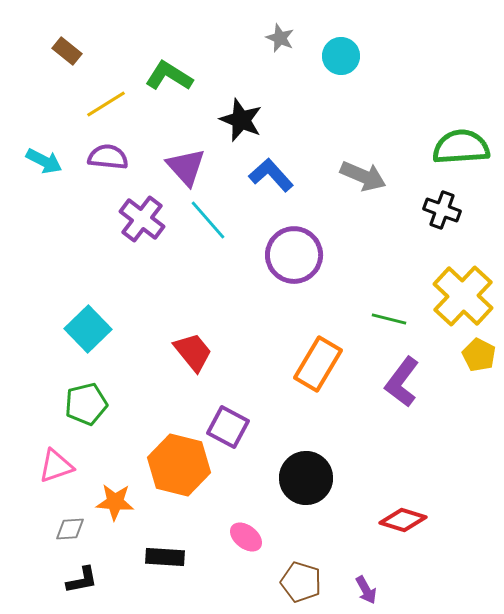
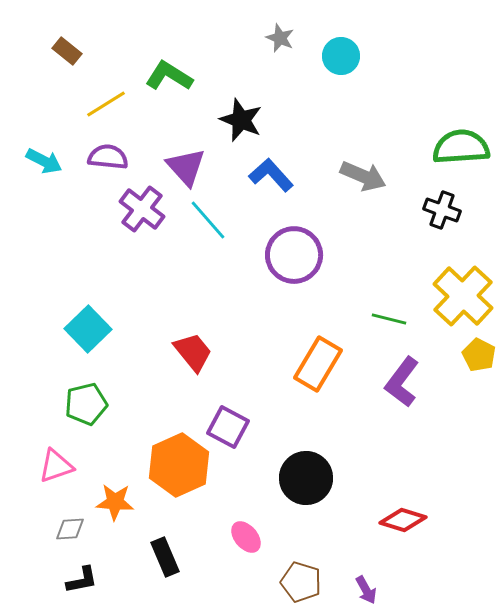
purple cross: moved 10 px up
orange hexagon: rotated 22 degrees clockwise
pink ellipse: rotated 12 degrees clockwise
black rectangle: rotated 63 degrees clockwise
